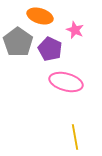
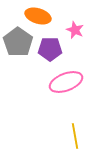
orange ellipse: moved 2 px left
purple pentagon: rotated 25 degrees counterclockwise
pink ellipse: rotated 36 degrees counterclockwise
yellow line: moved 1 px up
